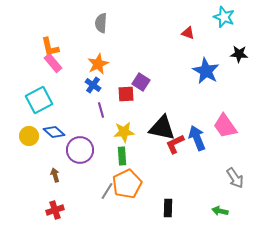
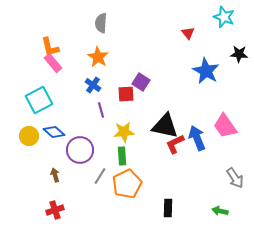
red triangle: rotated 32 degrees clockwise
orange star: moved 7 px up; rotated 15 degrees counterclockwise
black triangle: moved 3 px right, 2 px up
gray line: moved 7 px left, 15 px up
